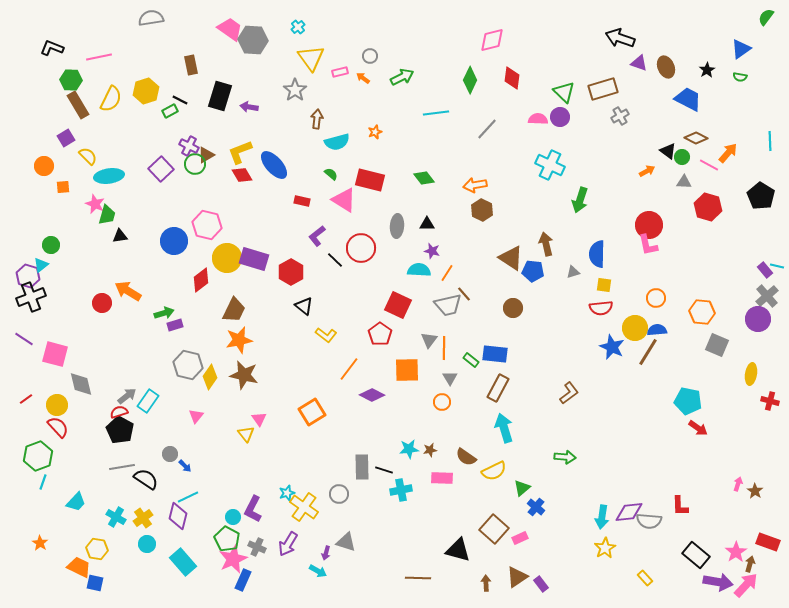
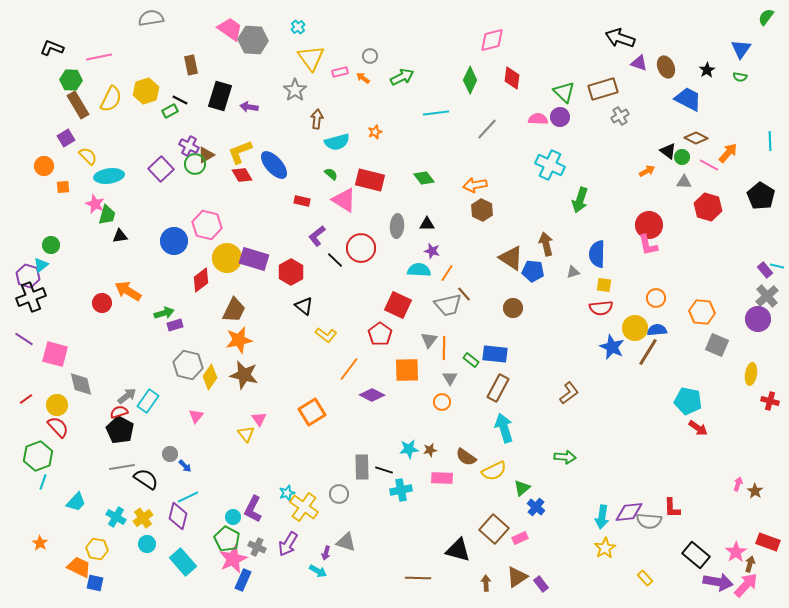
blue triangle at (741, 49): rotated 20 degrees counterclockwise
red L-shape at (680, 506): moved 8 px left, 2 px down
